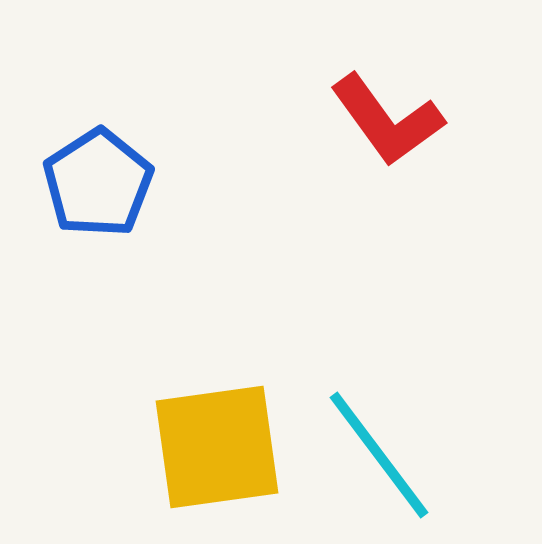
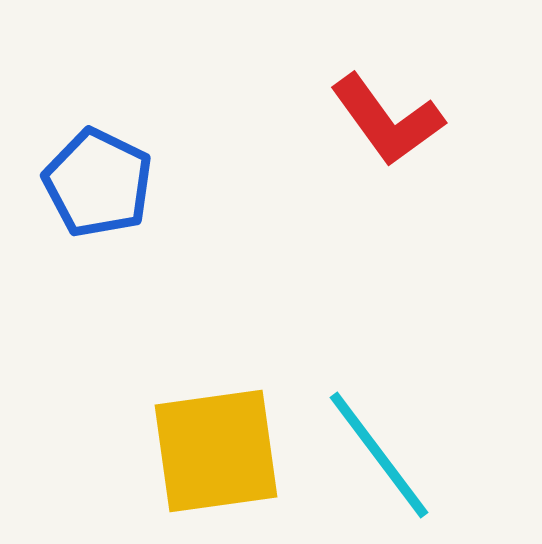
blue pentagon: rotated 13 degrees counterclockwise
yellow square: moved 1 px left, 4 px down
